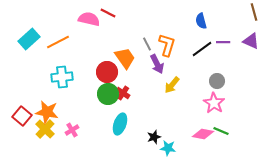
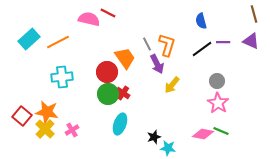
brown line: moved 2 px down
pink star: moved 4 px right
